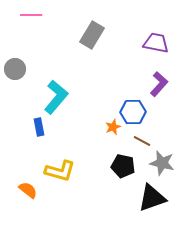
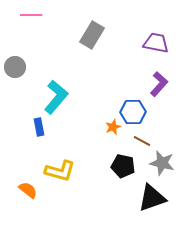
gray circle: moved 2 px up
